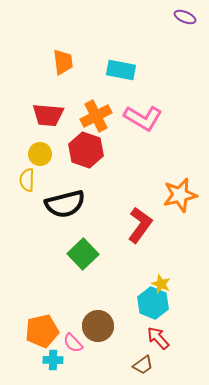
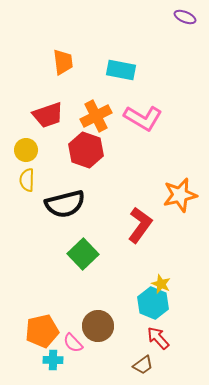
red trapezoid: rotated 24 degrees counterclockwise
yellow circle: moved 14 px left, 4 px up
